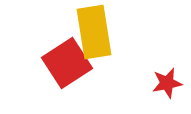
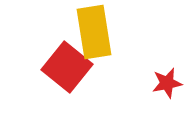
red square: moved 4 px down; rotated 18 degrees counterclockwise
